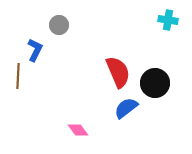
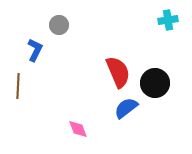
cyan cross: rotated 18 degrees counterclockwise
brown line: moved 10 px down
pink diamond: moved 1 px up; rotated 15 degrees clockwise
